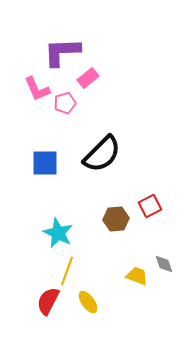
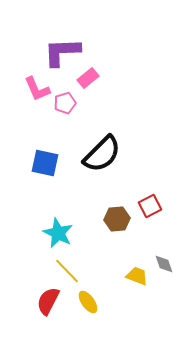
blue square: rotated 12 degrees clockwise
brown hexagon: moved 1 px right
yellow line: rotated 64 degrees counterclockwise
